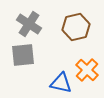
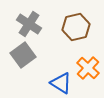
gray square: rotated 30 degrees counterclockwise
orange cross: moved 1 px right, 2 px up
blue triangle: rotated 20 degrees clockwise
